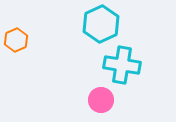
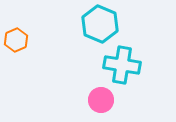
cyan hexagon: moved 1 px left; rotated 12 degrees counterclockwise
